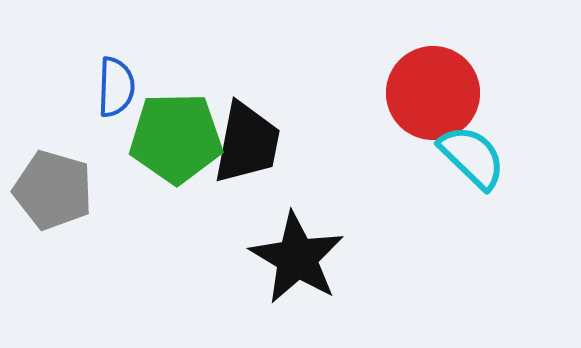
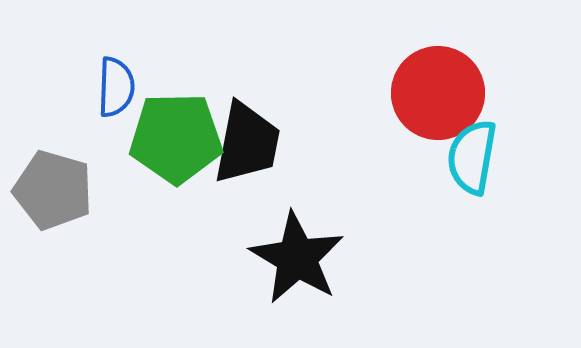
red circle: moved 5 px right
cyan semicircle: rotated 124 degrees counterclockwise
